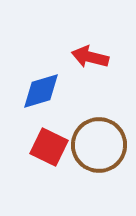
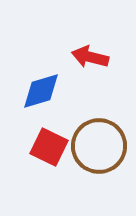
brown circle: moved 1 px down
